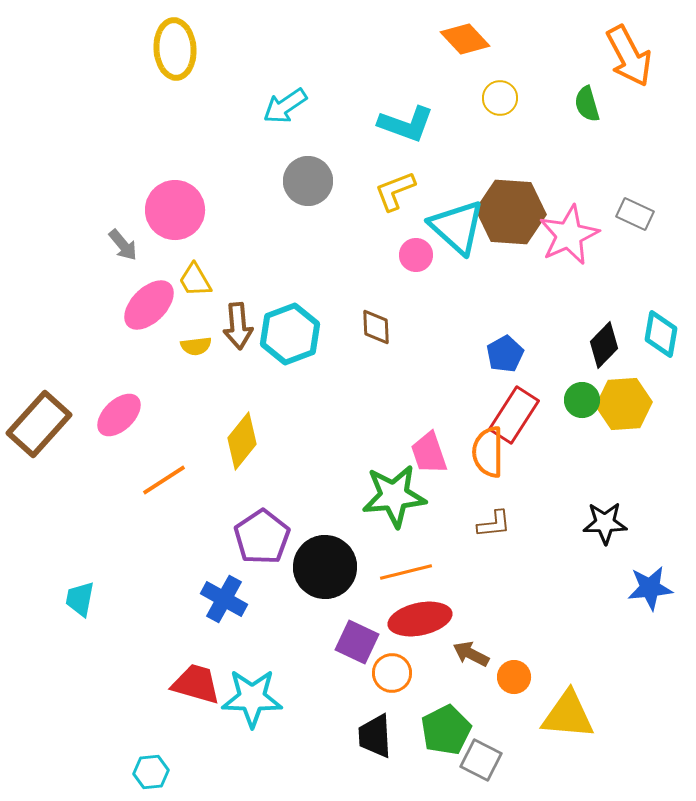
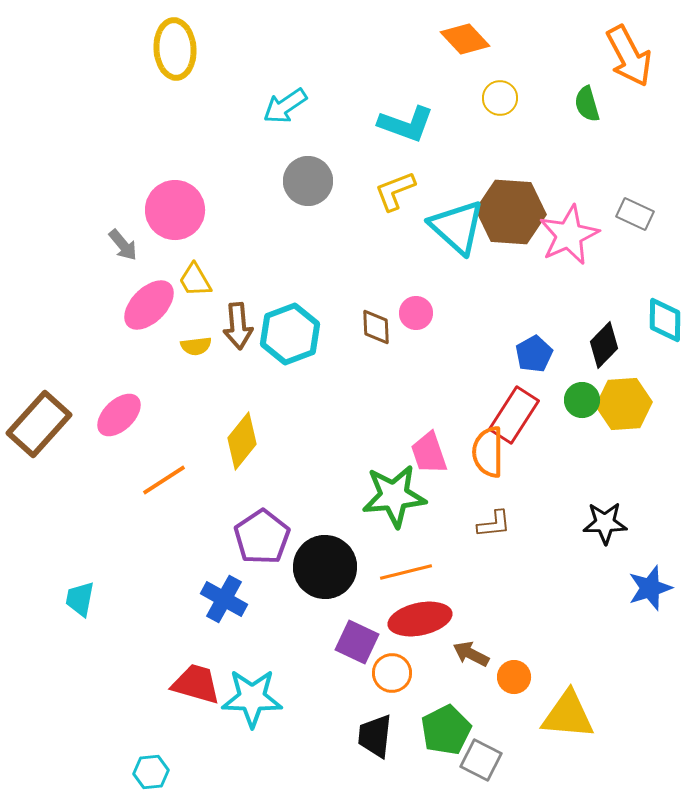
pink circle at (416, 255): moved 58 px down
cyan diamond at (661, 334): moved 4 px right, 14 px up; rotated 9 degrees counterclockwise
blue pentagon at (505, 354): moved 29 px right
blue star at (650, 588): rotated 12 degrees counterclockwise
black trapezoid at (375, 736): rotated 9 degrees clockwise
